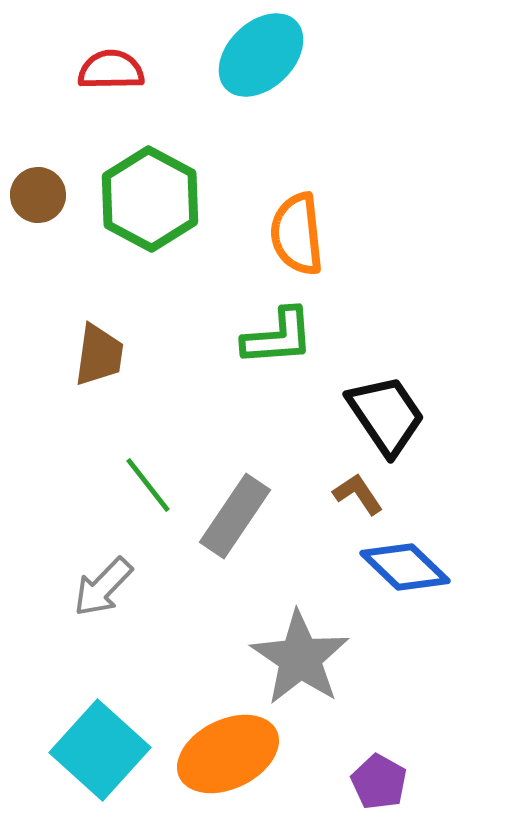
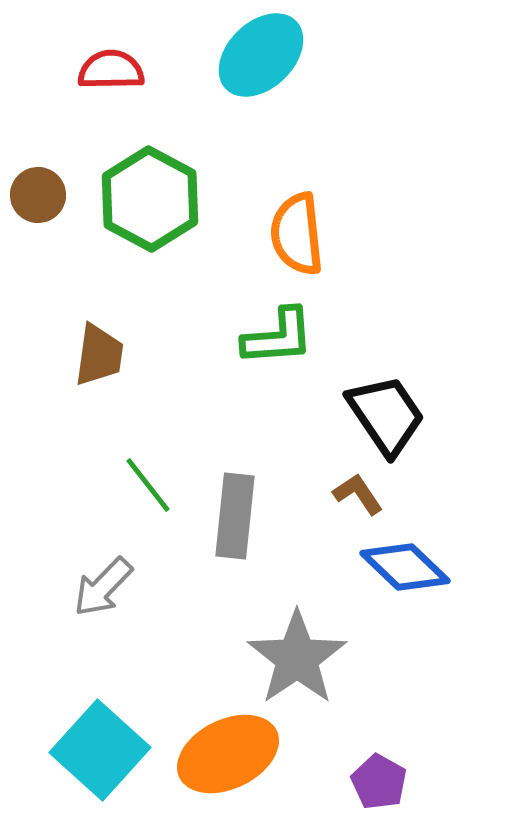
gray rectangle: rotated 28 degrees counterclockwise
gray star: moved 3 px left; rotated 4 degrees clockwise
